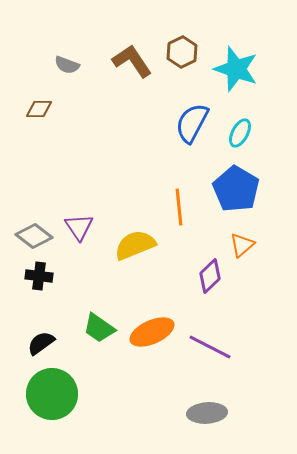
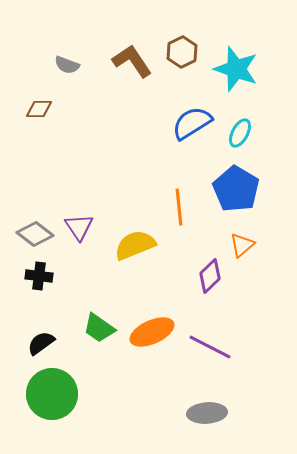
blue semicircle: rotated 30 degrees clockwise
gray diamond: moved 1 px right, 2 px up
